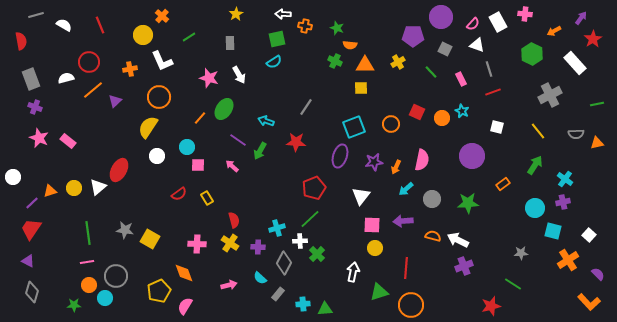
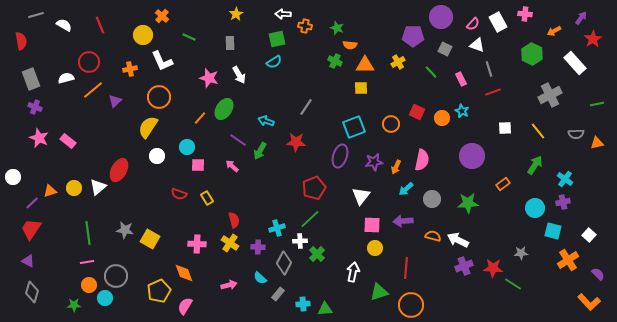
green line at (189, 37): rotated 56 degrees clockwise
white square at (497, 127): moved 8 px right, 1 px down; rotated 16 degrees counterclockwise
red semicircle at (179, 194): rotated 56 degrees clockwise
red star at (491, 306): moved 2 px right, 38 px up; rotated 18 degrees clockwise
